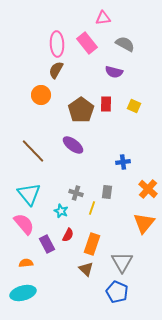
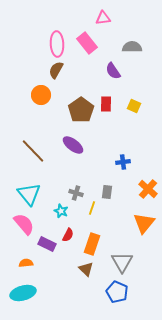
gray semicircle: moved 7 px right, 3 px down; rotated 30 degrees counterclockwise
purple semicircle: moved 1 px left, 1 px up; rotated 42 degrees clockwise
purple rectangle: rotated 36 degrees counterclockwise
